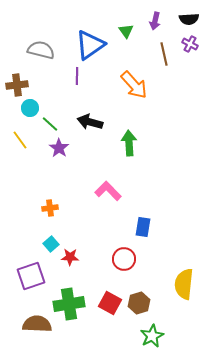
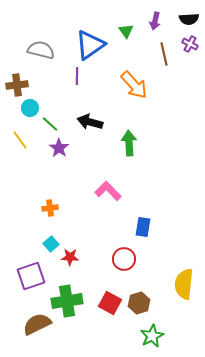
green cross: moved 2 px left, 3 px up
brown semicircle: rotated 28 degrees counterclockwise
